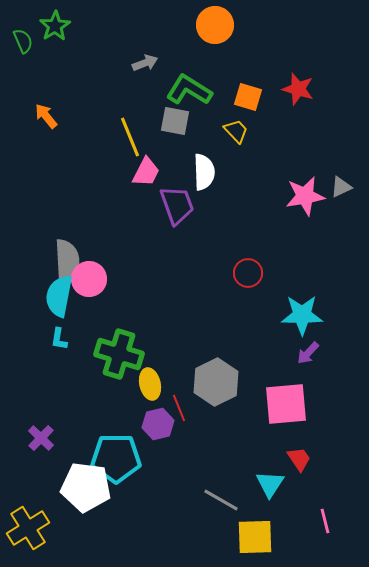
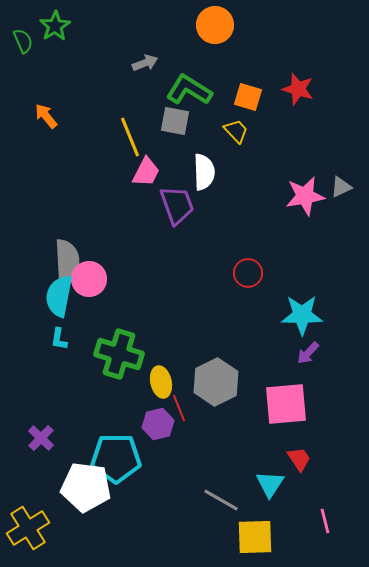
yellow ellipse: moved 11 px right, 2 px up
